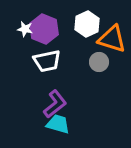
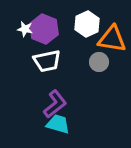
orange triangle: rotated 8 degrees counterclockwise
